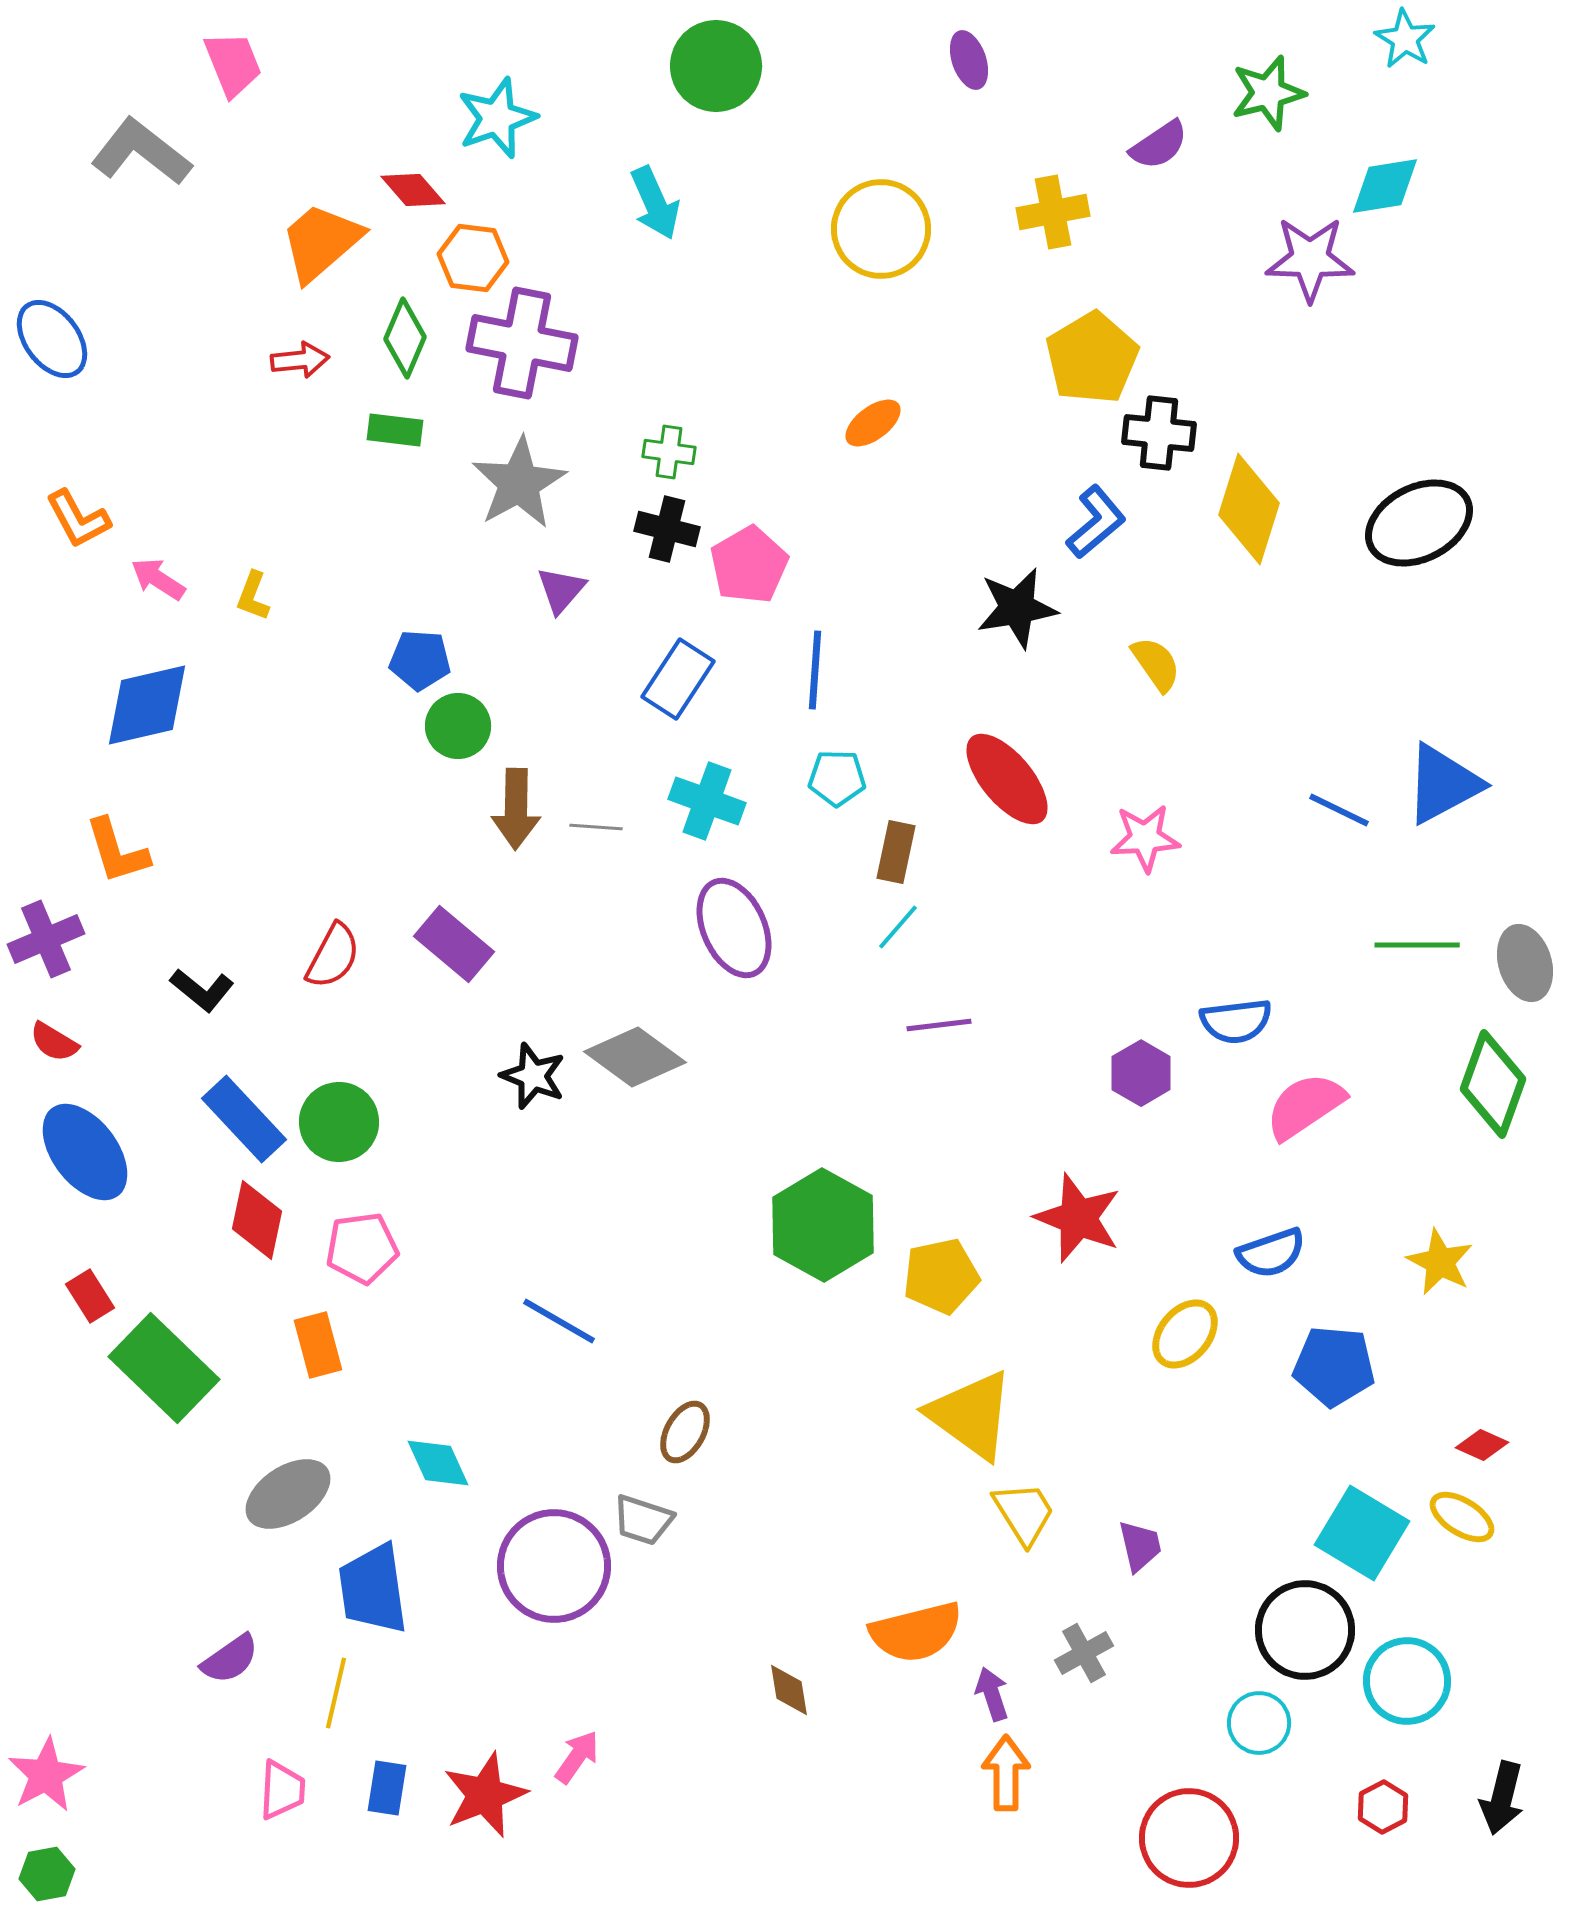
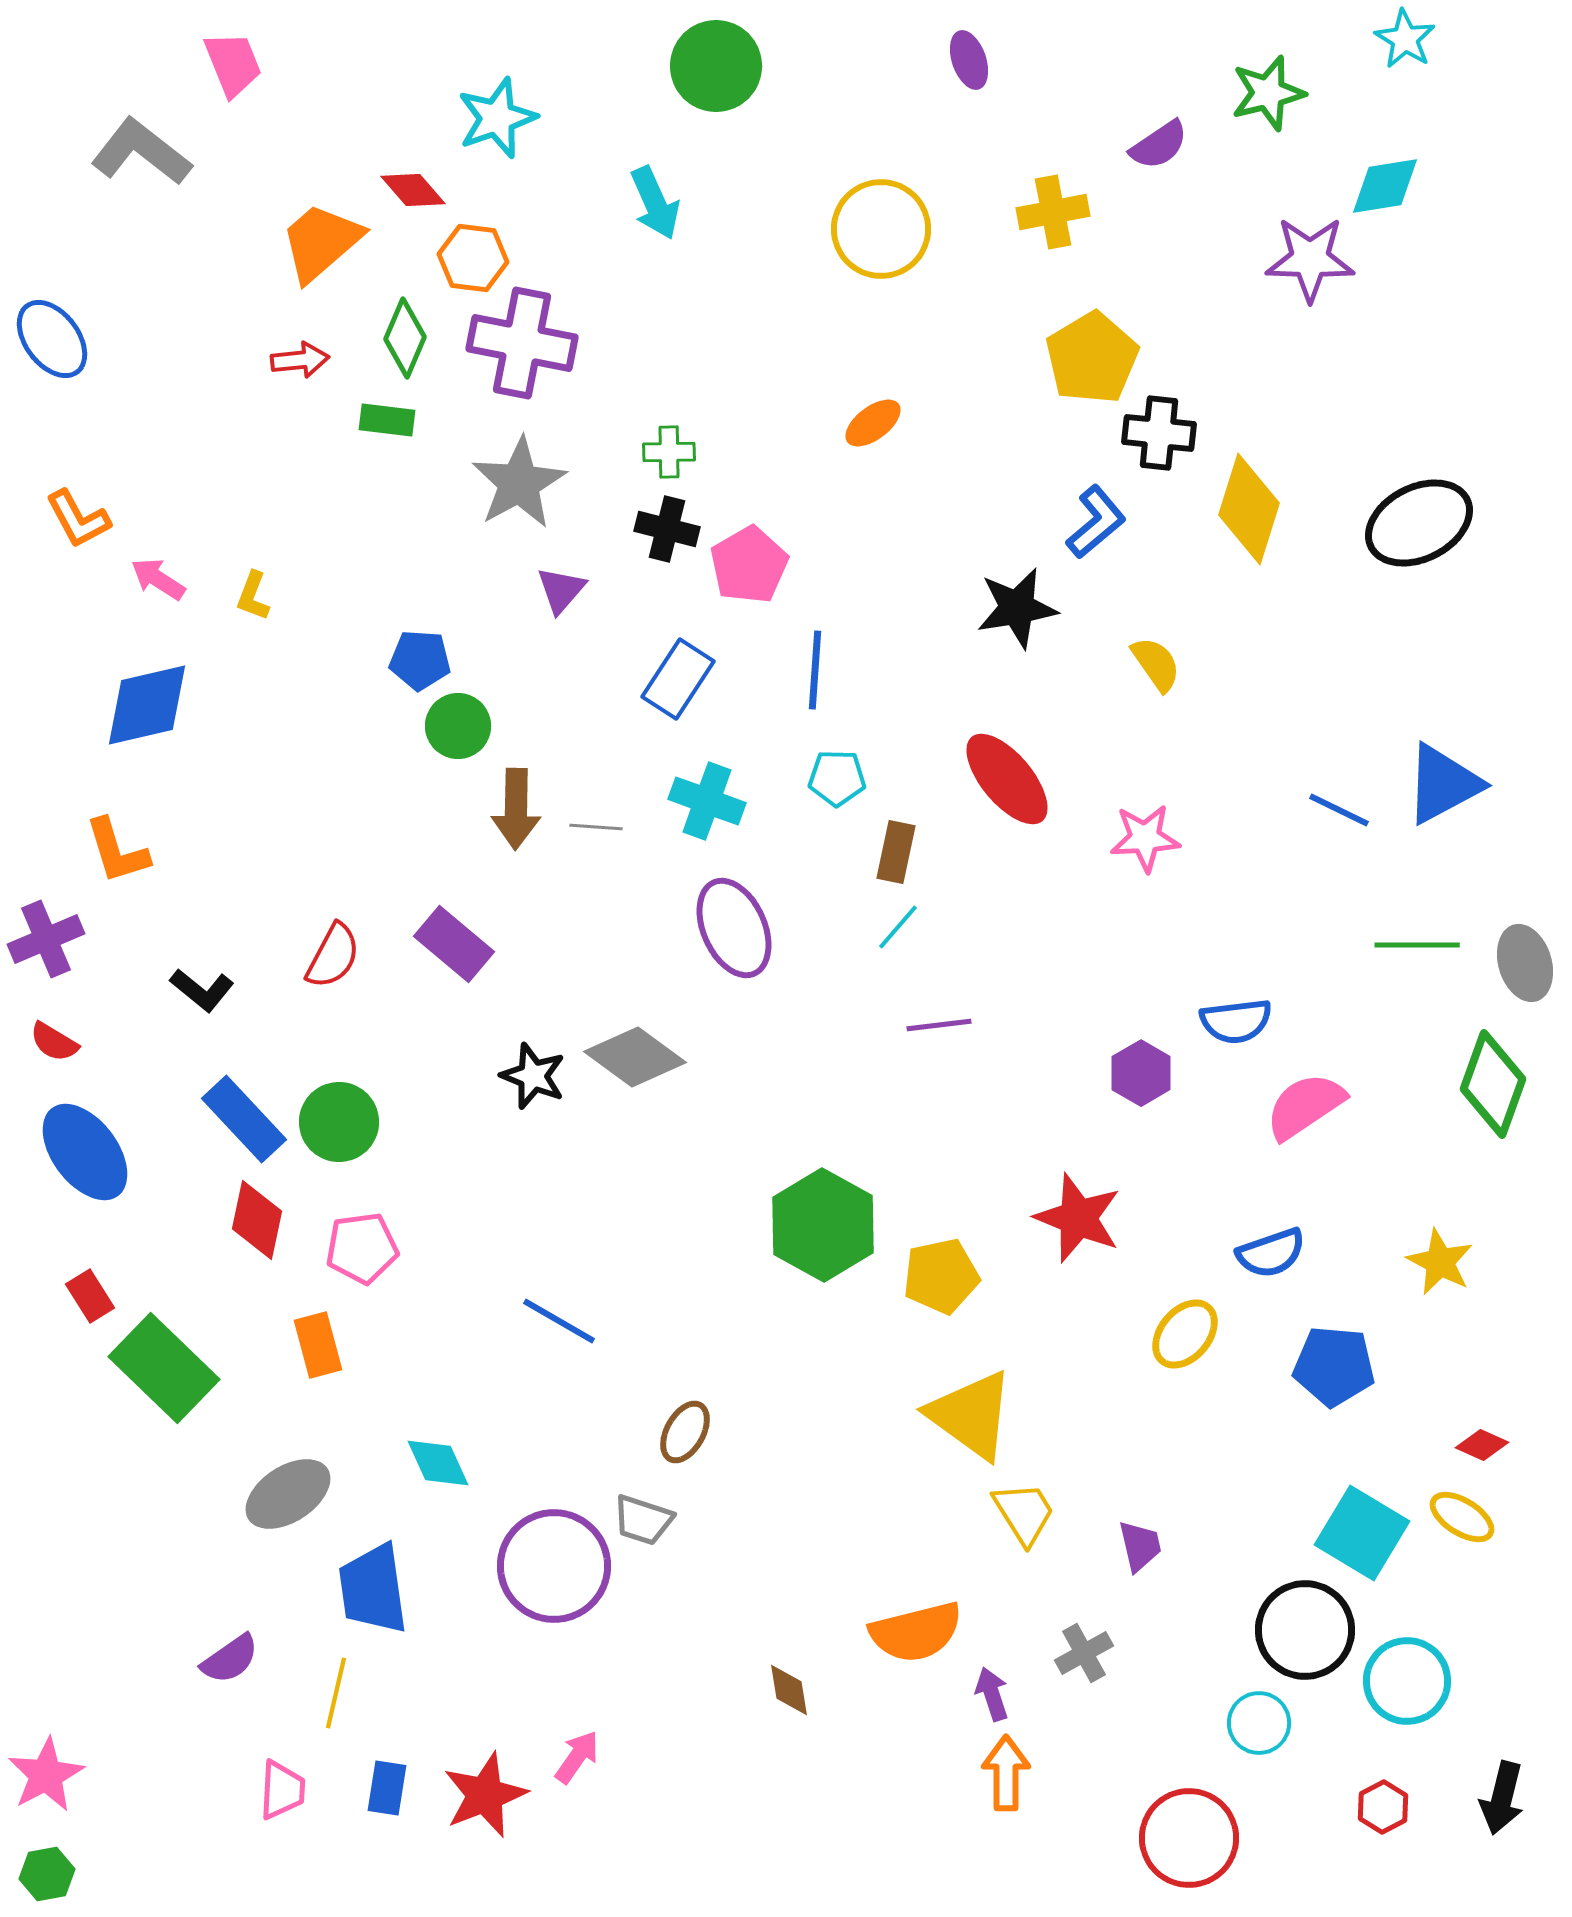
green rectangle at (395, 430): moved 8 px left, 10 px up
green cross at (669, 452): rotated 9 degrees counterclockwise
